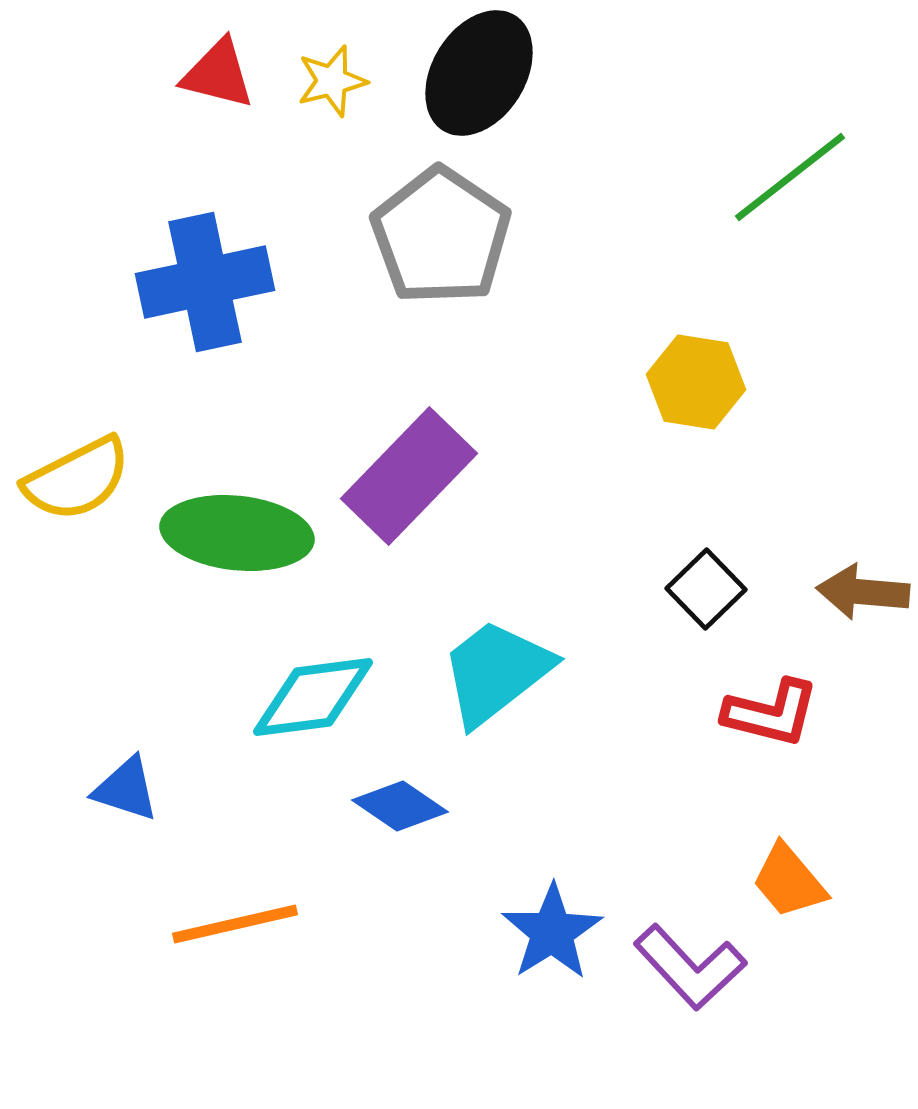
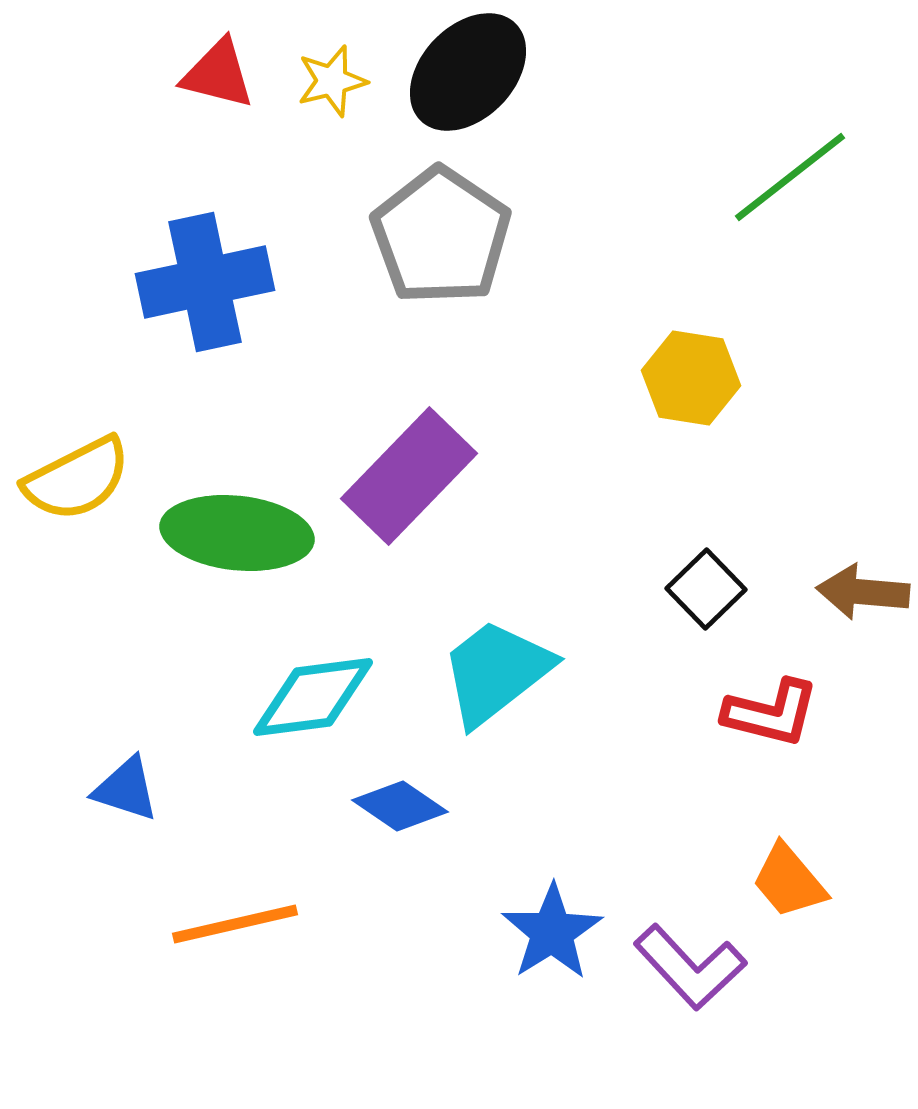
black ellipse: moved 11 px left, 1 px up; rotated 12 degrees clockwise
yellow hexagon: moved 5 px left, 4 px up
